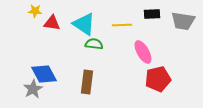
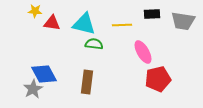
cyan triangle: rotated 20 degrees counterclockwise
